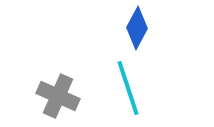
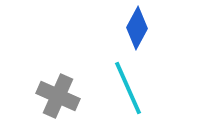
cyan line: rotated 6 degrees counterclockwise
